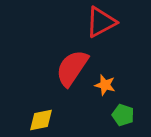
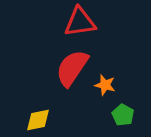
red triangle: moved 21 px left; rotated 20 degrees clockwise
green pentagon: rotated 10 degrees clockwise
yellow diamond: moved 3 px left
